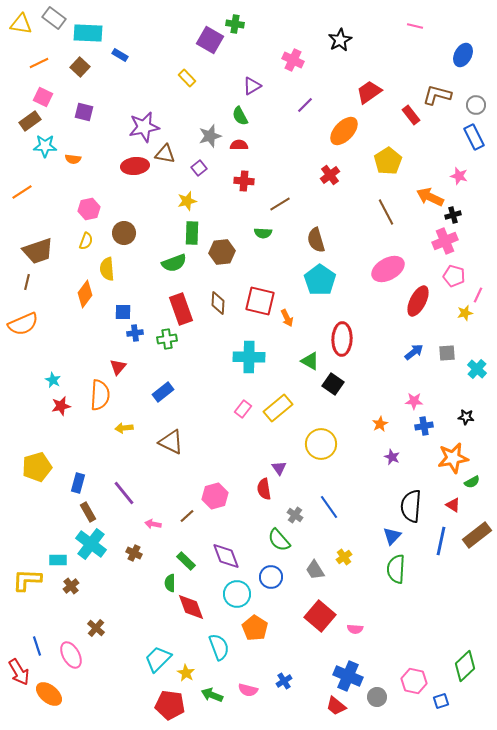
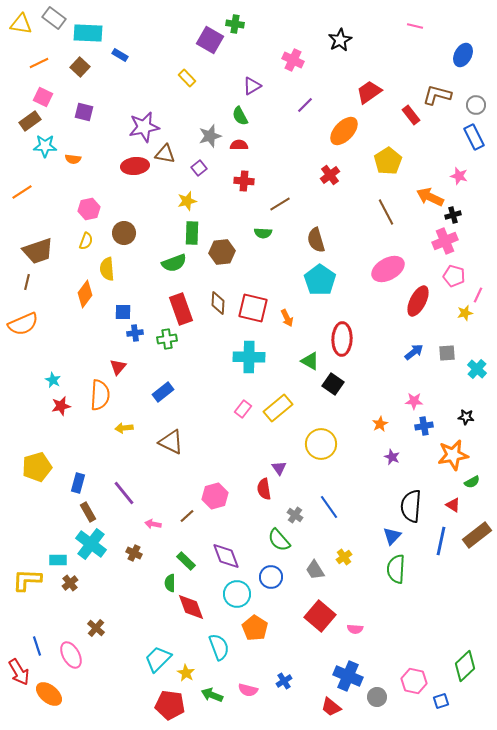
red square at (260, 301): moved 7 px left, 7 px down
orange star at (453, 458): moved 3 px up
brown cross at (71, 586): moved 1 px left, 3 px up
red trapezoid at (336, 706): moved 5 px left, 1 px down
